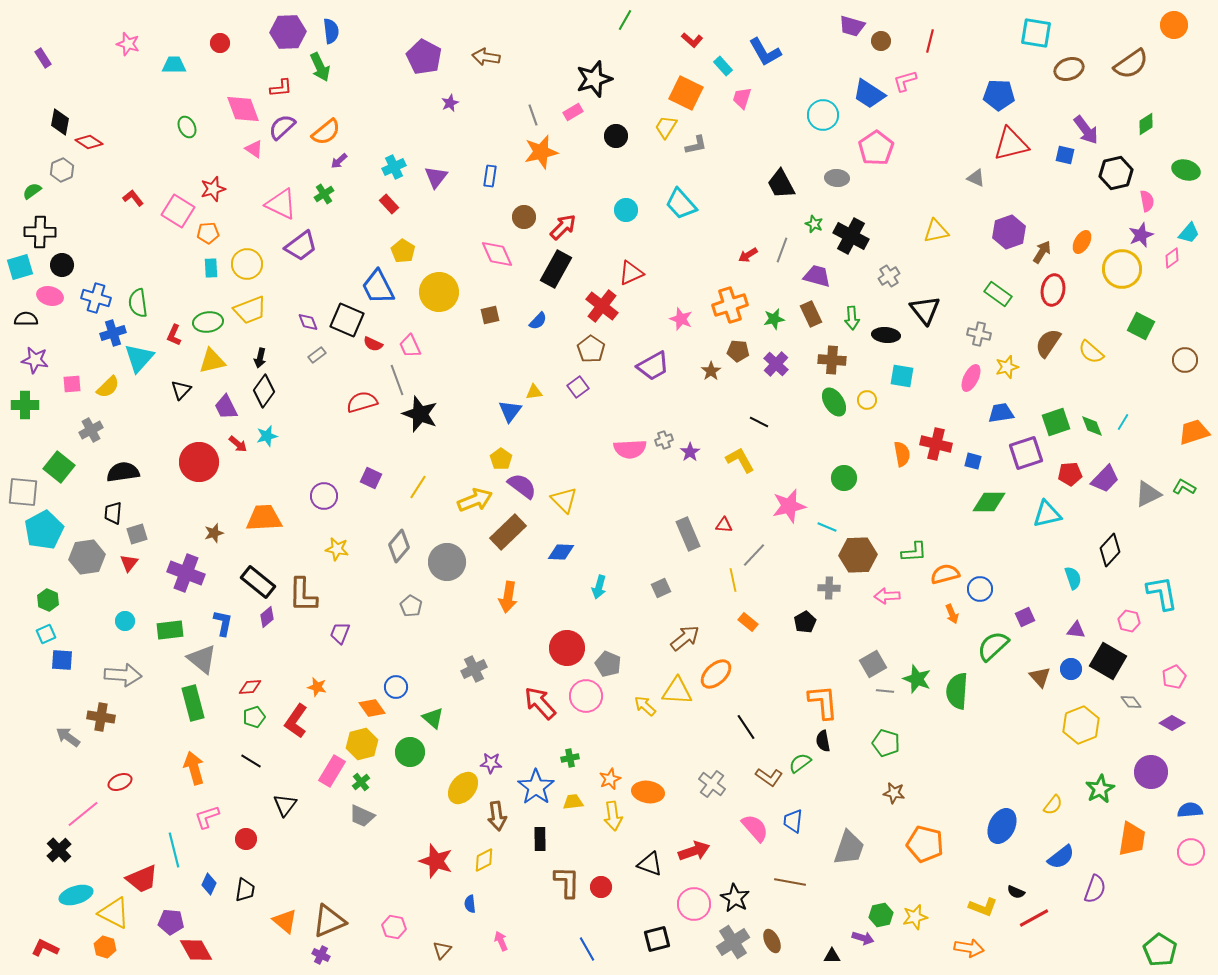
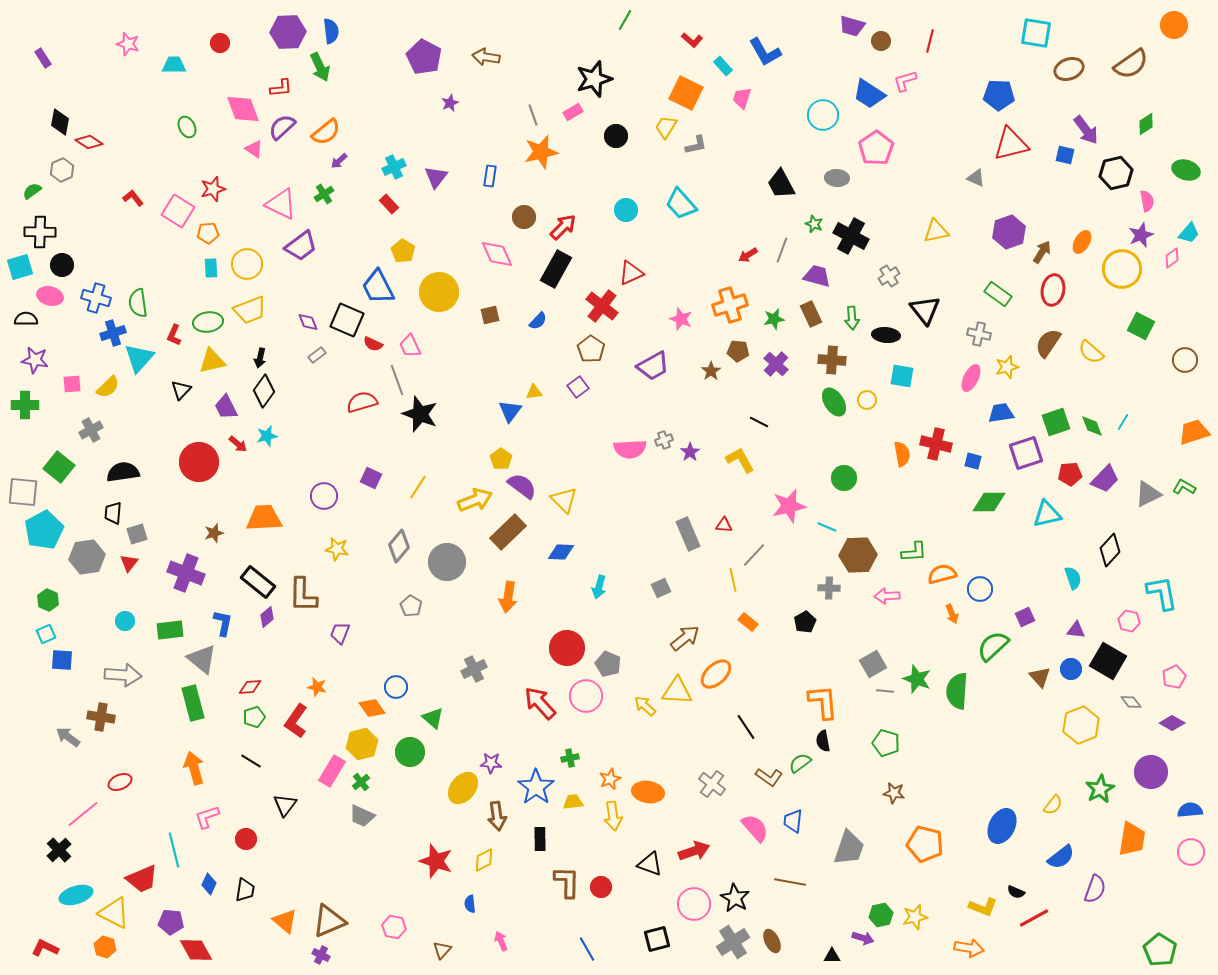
orange semicircle at (945, 574): moved 3 px left
